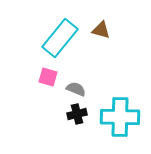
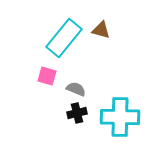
cyan rectangle: moved 4 px right
pink square: moved 1 px left, 1 px up
black cross: moved 1 px up
